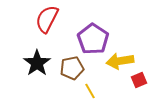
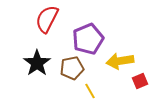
purple pentagon: moved 5 px left; rotated 16 degrees clockwise
red square: moved 1 px right, 1 px down
